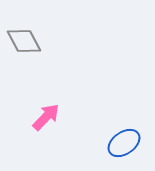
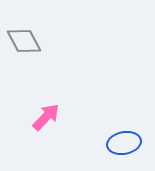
blue ellipse: rotated 24 degrees clockwise
